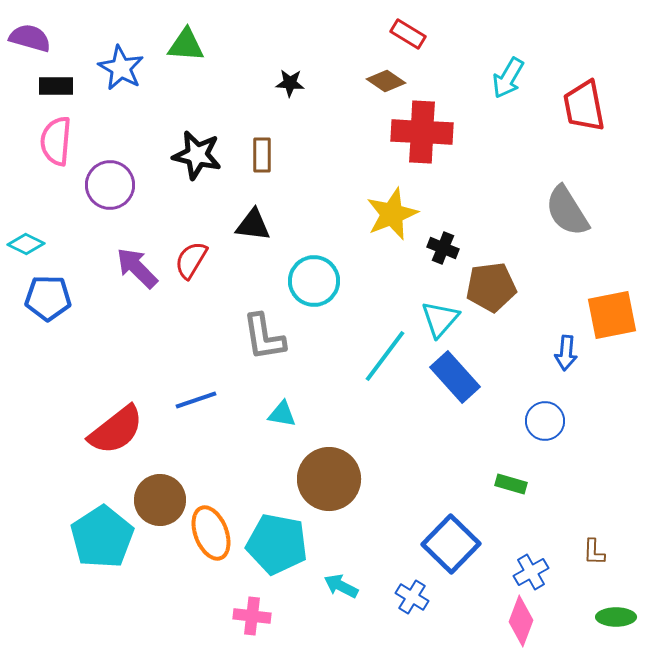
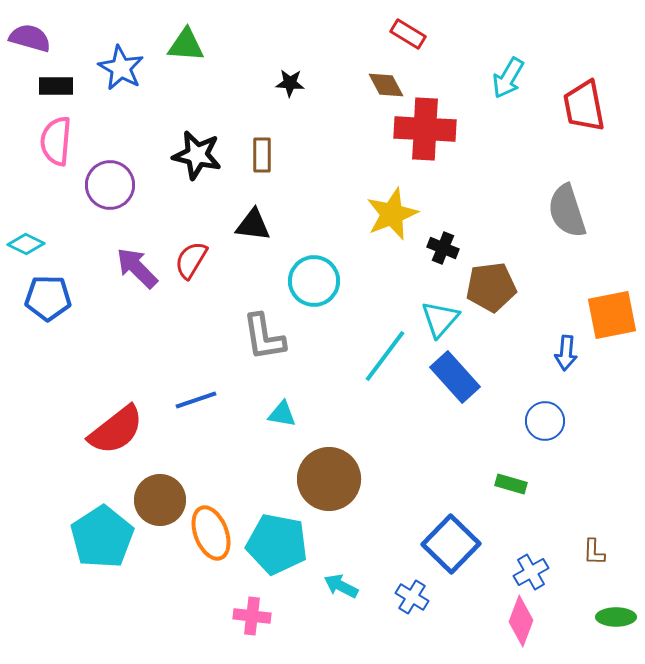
brown diamond at (386, 81): moved 4 px down; rotated 27 degrees clockwise
red cross at (422, 132): moved 3 px right, 3 px up
gray semicircle at (567, 211): rotated 14 degrees clockwise
